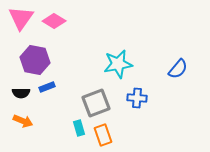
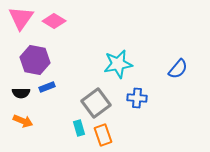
gray square: rotated 16 degrees counterclockwise
